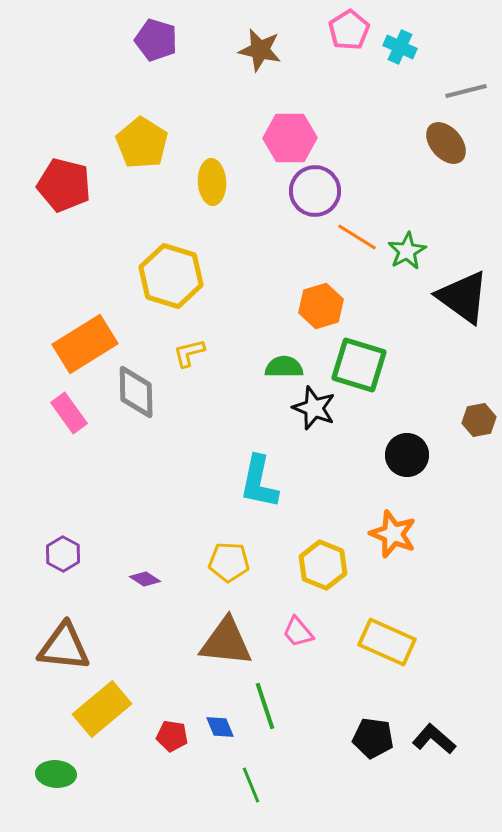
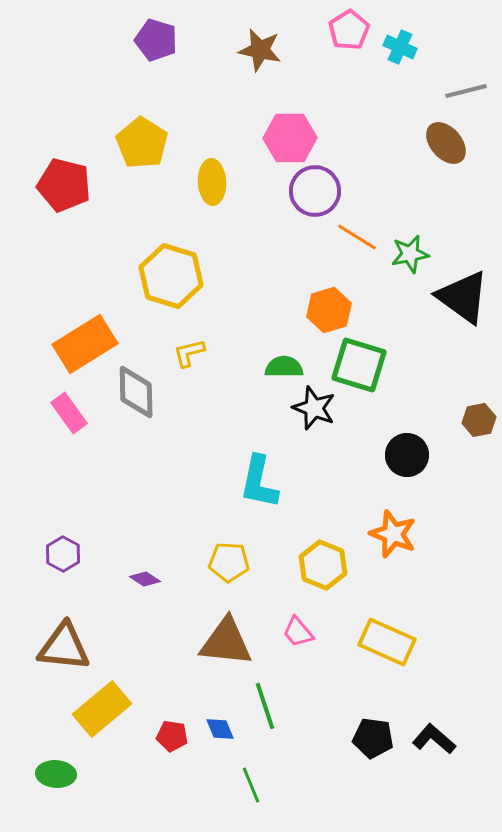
green star at (407, 251): moved 3 px right, 3 px down; rotated 18 degrees clockwise
orange hexagon at (321, 306): moved 8 px right, 4 px down
blue diamond at (220, 727): moved 2 px down
